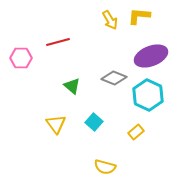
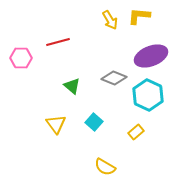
yellow semicircle: rotated 15 degrees clockwise
